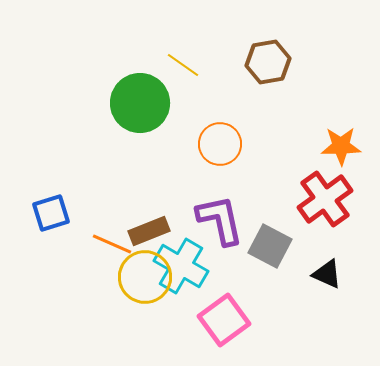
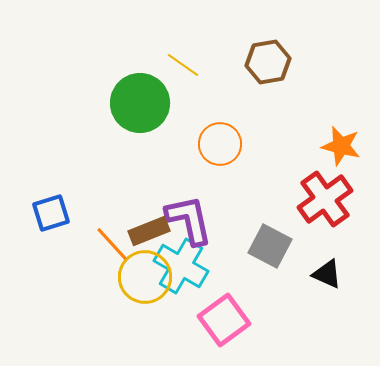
orange star: rotated 15 degrees clockwise
purple L-shape: moved 31 px left
orange line: rotated 24 degrees clockwise
